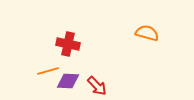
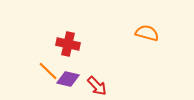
orange line: rotated 60 degrees clockwise
purple diamond: moved 2 px up; rotated 10 degrees clockwise
